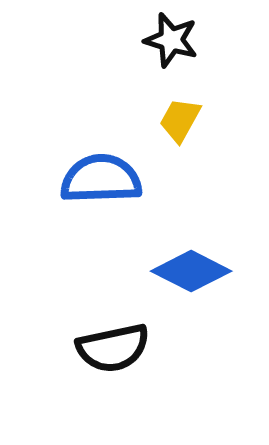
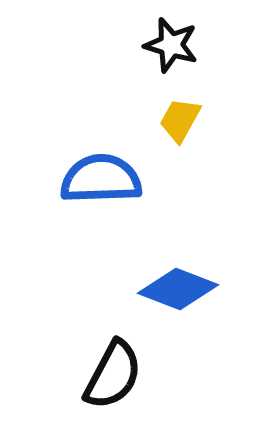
black star: moved 5 px down
blue diamond: moved 13 px left, 18 px down; rotated 6 degrees counterclockwise
black semicircle: moved 27 px down; rotated 50 degrees counterclockwise
